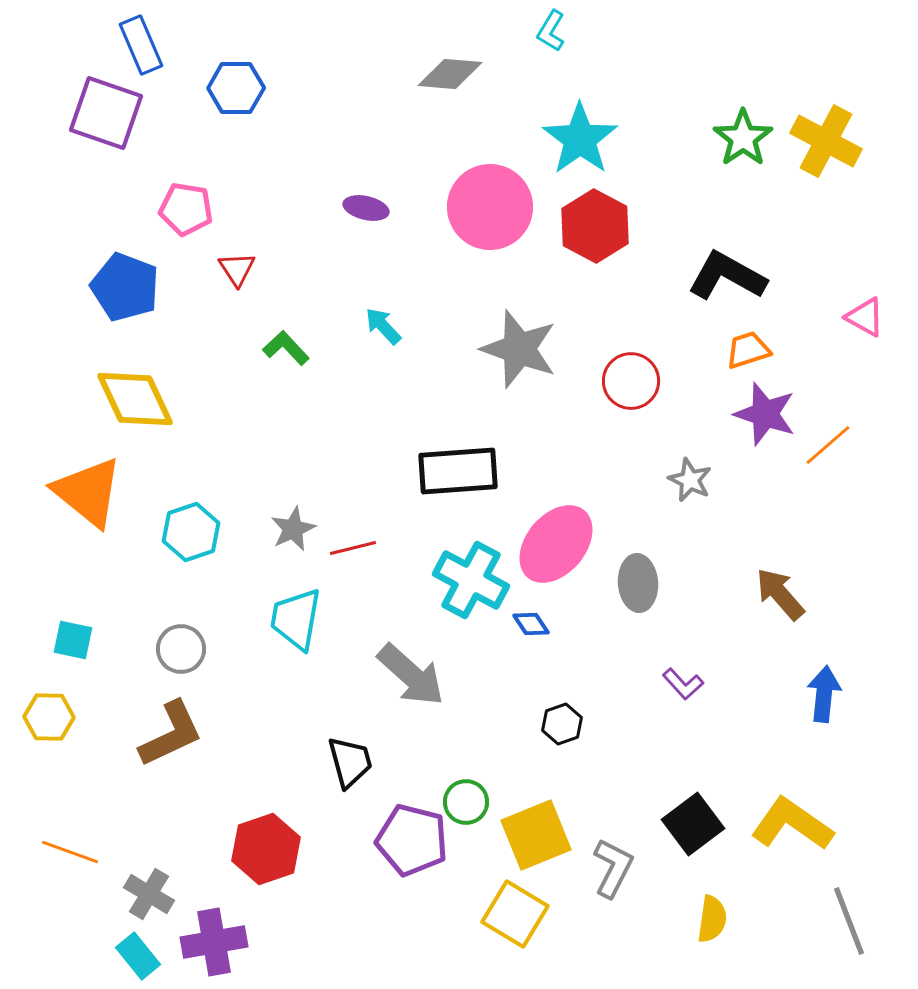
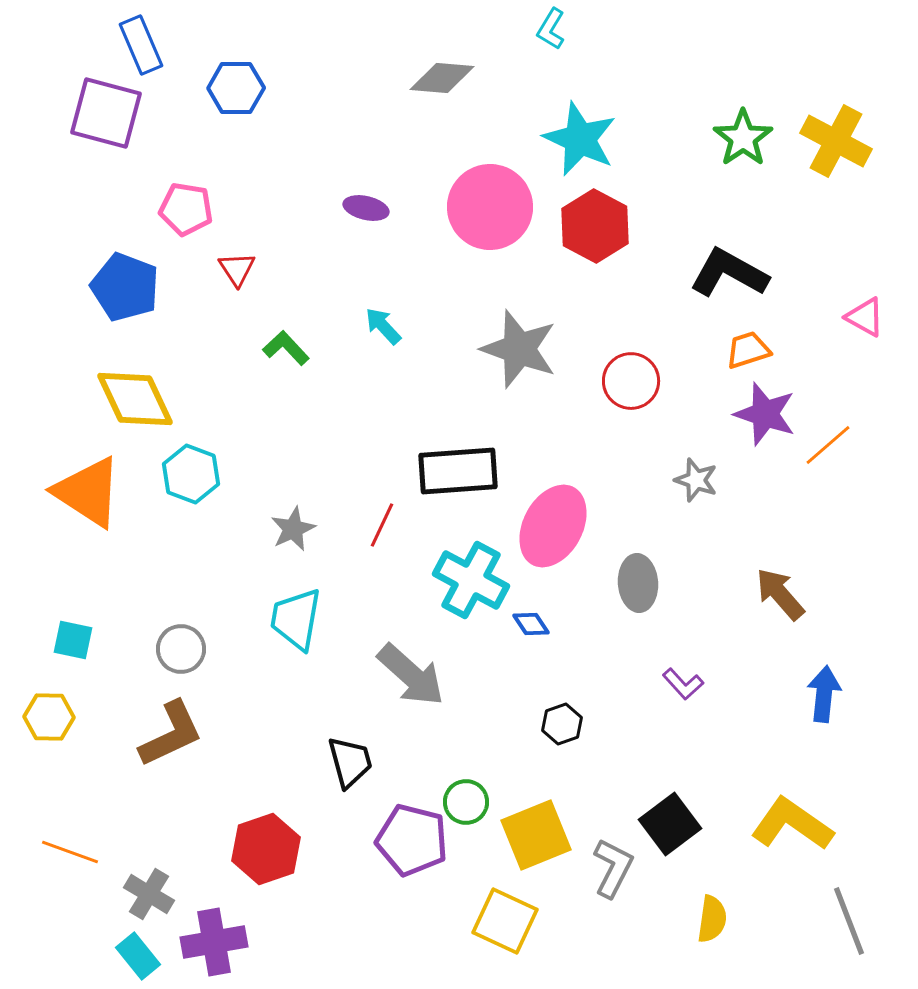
cyan L-shape at (551, 31): moved 2 px up
gray diamond at (450, 74): moved 8 px left, 4 px down
purple square at (106, 113): rotated 4 degrees counterclockwise
cyan star at (580, 139): rotated 12 degrees counterclockwise
yellow cross at (826, 141): moved 10 px right
black L-shape at (727, 276): moved 2 px right, 3 px up
gray star at (690, 480): moved 6 px right; rotated 6 degrees counterclockwise
orange triangle at (88, 492): rotated 6 degrees counterclockwise
cyan hexagon at (191, 532): moved 58 px up; rotated 20 degrees counterclockwise
pink ellipse at (556, 544): moved 3 px left, 18 px up; rotated 12 degrees counterclockwise
red line at (353, 548): moved 29 px right, 23 px up; rotated 51 degrees counterclockwise
black square at (693, 824): moved 23 px left
yellow square at (515, 914): moved 10 px left, 7 px down; rotated 6 degrees counterclockwise
